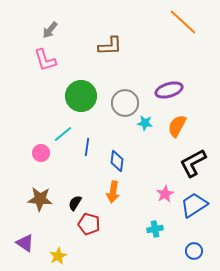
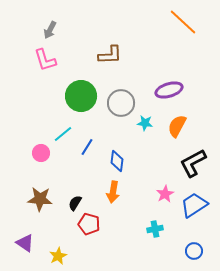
gray arrow: rotated 12 degrees counterclockwise
brown L-shape: moved 9 px down
gray circle: moved 4 px left
blue line: rotated 24 degrees clockwise
